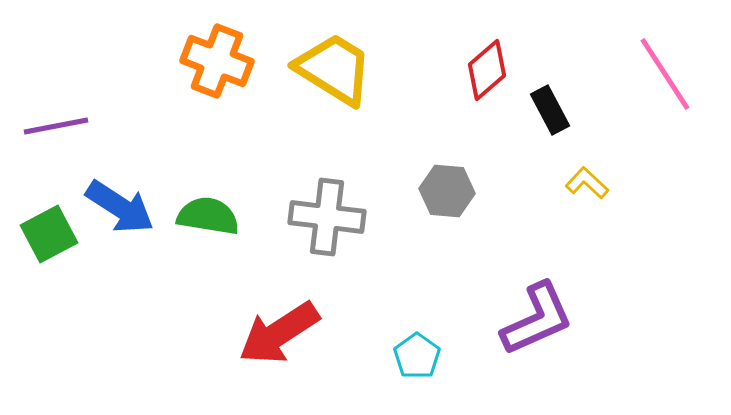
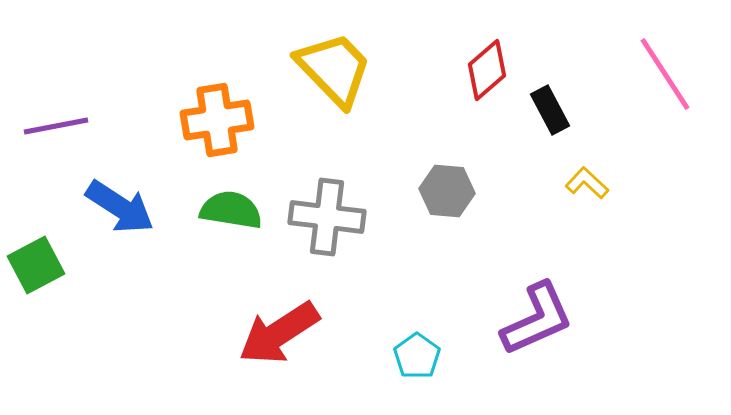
orange cross: moved 59 px down; rotated 30 degrees counterclockwise
yellow trapezoid: rotated 14 degrees clockwise
green semicircle: moved 23 px right, 6 px up
green square: moved 13 px left, 31 px down
